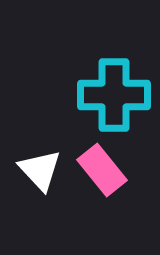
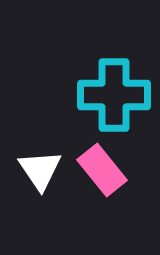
white triangle: rotated 9 degrees clockwise
